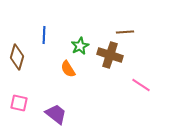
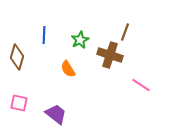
brown line: rotated 66 degrees counterclockwise
green star: moved 6 px up
